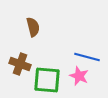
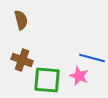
brown semicircle: moved 12 px left, 7 px up
blue line: moved 5 px right, 1 px down
brown cross: moved 2 px right, 4 px up
